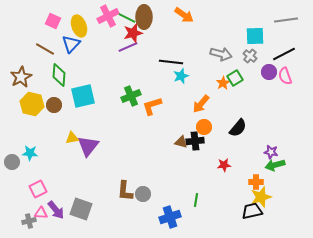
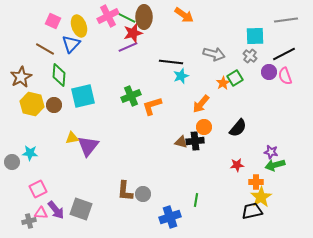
gray arrow at (221, 54): moved 7 px left
red star at (224, 165): moved 13 px right
yellow star at (261, 197): rotated 15 degrees counterclockwise
